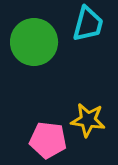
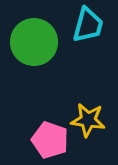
cyan trapezoid: moved 1 px down
pink pentagon: moved 2 px right; rotated 12 degrees clockwise
